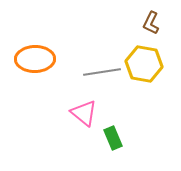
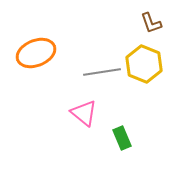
brown L-shape: rotated 45 degrees counterclockwise
orange ellipse: moved 1 px right, 6 px up; rotated 21 degrees counterclockwise
yellow hexagon: rotated 12 degrees clockwise
green rectangle: moved 9 px right
